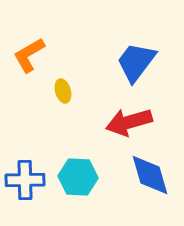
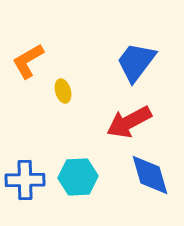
orange L-shape: moved 1 px left, 6 px down
red arrow: rotated 12 degrees counterclockwise
cyan hexagon: rotated 6 degrees counterclockwise
